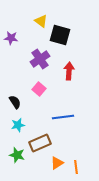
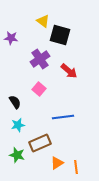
yellow triangle: moved 2 px right
red arrow: rotated 126 degrees clockwise
